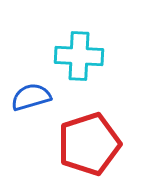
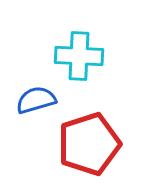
blue semicircle: moved 5 px right, 3 px down
